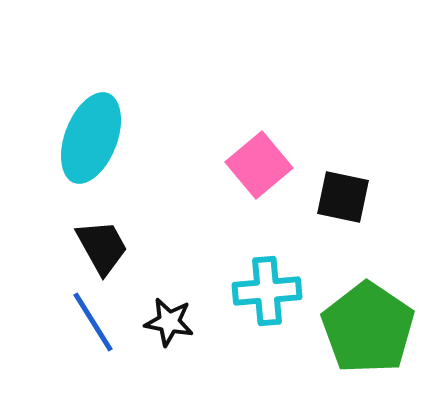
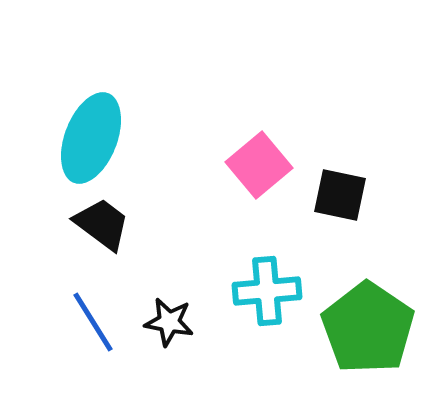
black square: moved 3 px left, 2 px up
black trapezoid: moved 23 px up; rotated 24 degrees counterclockwise
